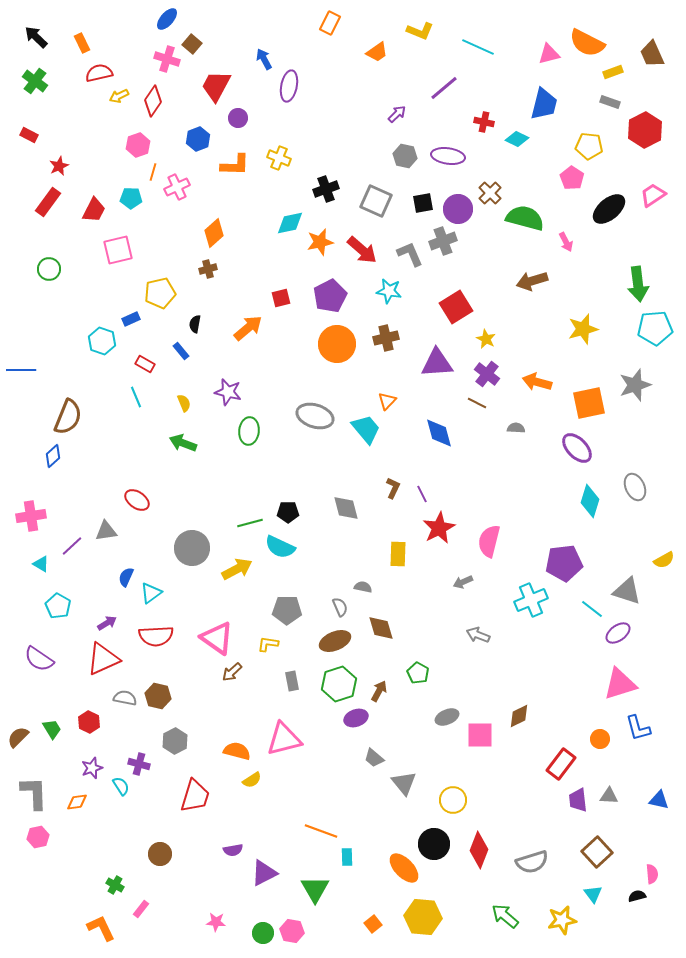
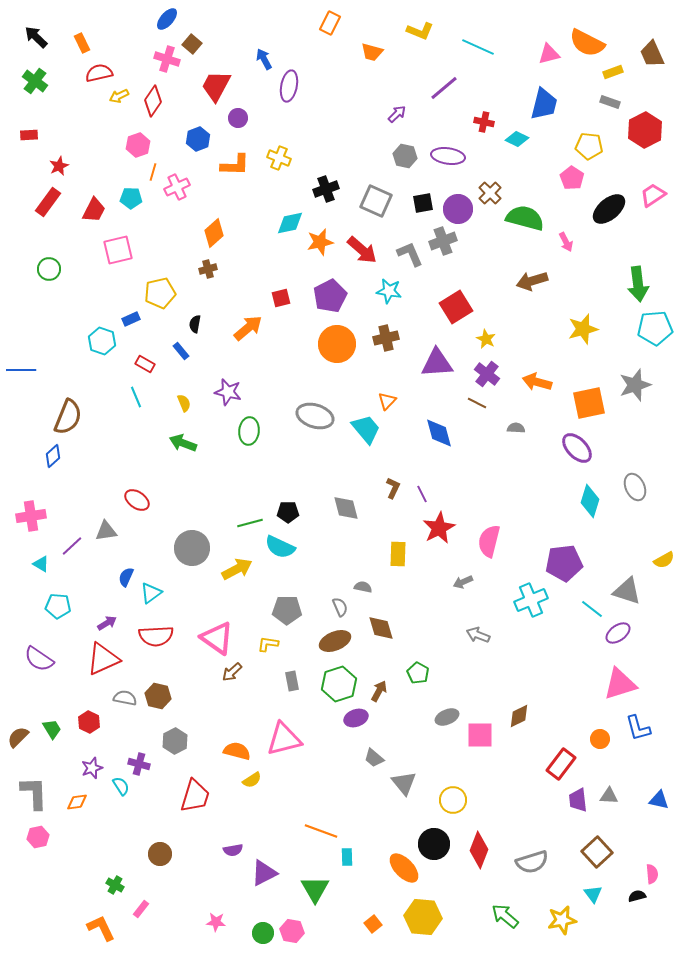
orange trapezoid at (377, 52): moved 5 px left; rotated 50 degrees clockwise
red rectangle at (29, 135): rotated 30 degrees counterclockwise
cyan pentagon at (58, 606): rotated 25 degrees counterclockwise
